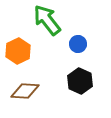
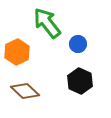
green arrow: moved 3 px down
orange hexagon: moved 1 px left, 1 px down
brown diamond: rotated 40 degrees clockwise
